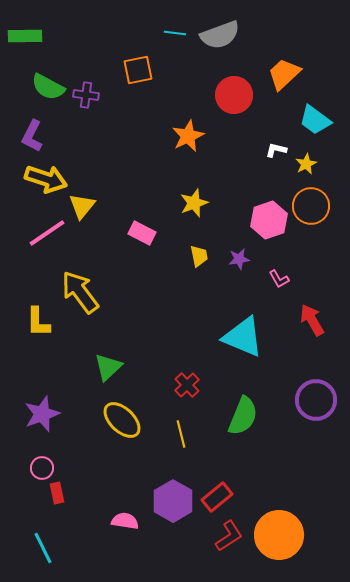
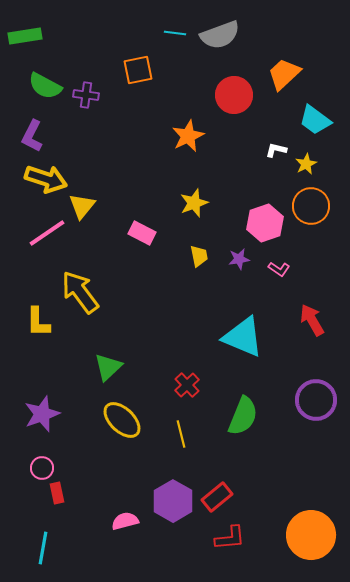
green rectangle at (25, 36): rotated 8 degrees counterclockwise
green semicircle at (48, 87): moved 3 px left, 1 px up
pink hexagon at (269, 220): moved 4 px left, 3 px down
pink L-shape at (279, 279): moved 10 px up; rotated 25 degrees counterclockwise
pink semicircle at (125, 521): rotated 24 degrees counterclockwise
orange circle at (279, 535): moved 32 px right
red L-shape at (229, 536): moved 1 px right, 2 px down; rotated 28 degrees clockwise
cyan line at (43, 548): rotated 36 degrees clockwise
